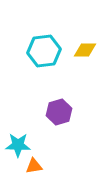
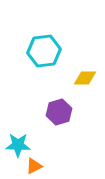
yellow diamond: moved 28 px down
orange triangle: rotated 18 degrees counterclockwise
